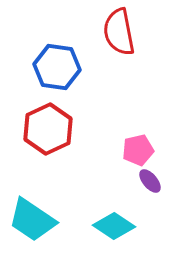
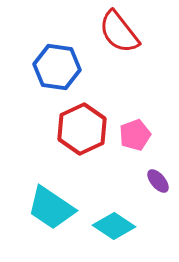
red semicircle: rotated 27 degrees counterclockwise
red hexagon: moved 34 px right
pink pentagon: moved 3 px left, 15 px up; rotated 8 degrees counterclockwise
purple ellipse: moved 8 px right
cyan trapezoid: moved 19 px right, 12 px up
